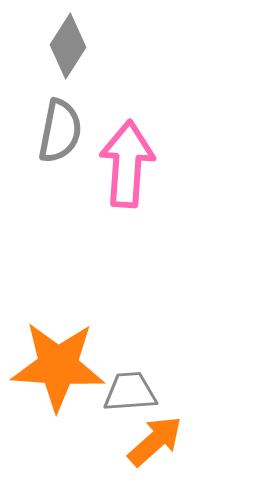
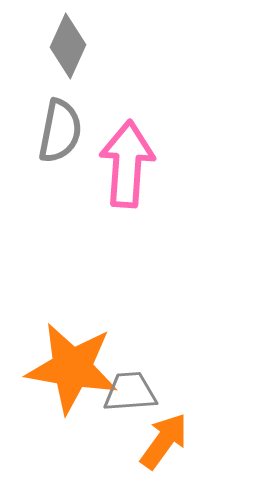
gray diamond: rotated 8 degrees counterclockwise
orange star: moved 14 px right, 2 px down; rotated 6 degrees clockwise
orange arrow: moved 9 px right; rotated 12 degrees counterclockwise
